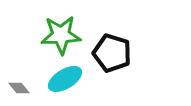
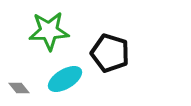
green star: moved 12 px left, 4 px up
black pentagon: moved 2 px left
